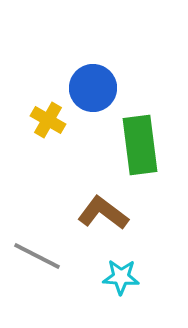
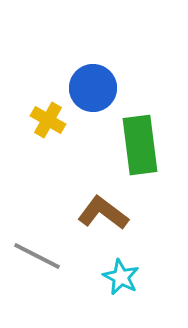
cyan star: rotated 24 degrees clockwise
